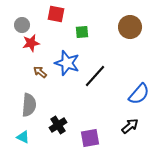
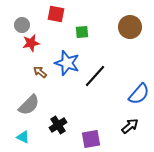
gray semicircle: rotated 40 degrees clockwise
purple square: moved 1 px right, 1 px down
